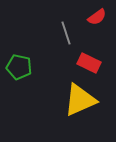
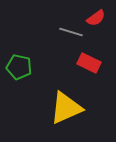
red semicircle: moved 1 px left, 1 px down
gray line: moved 5 px right, 1 px up; rotated 55 degrees counterclockwise
yellow triangle: moved 14 px left, 8 px down
